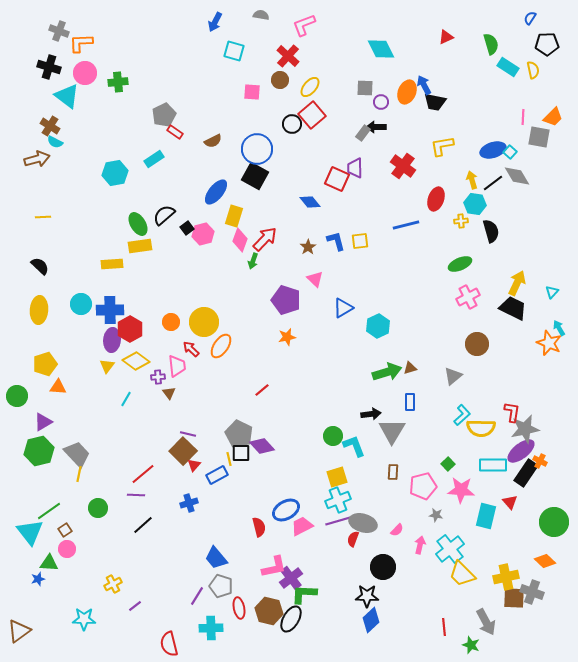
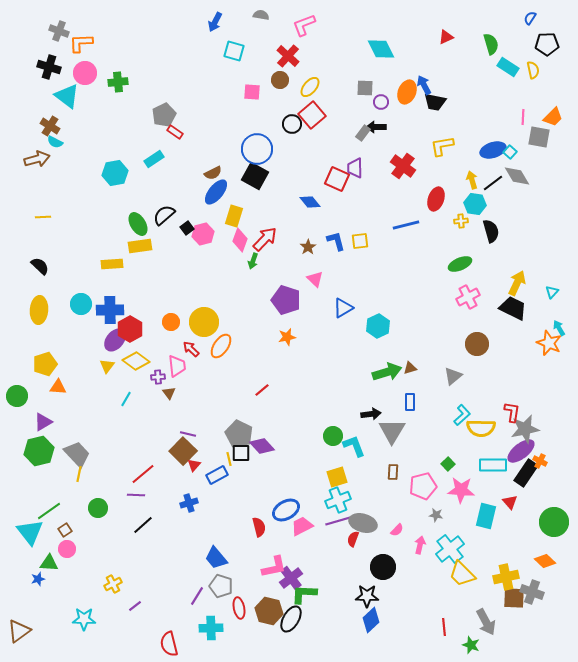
brown semicircle at (213, 141): moved 32 px down
purple ellipse at (112, 340): moved 3 px right; rotated 35 degrees clockwise
